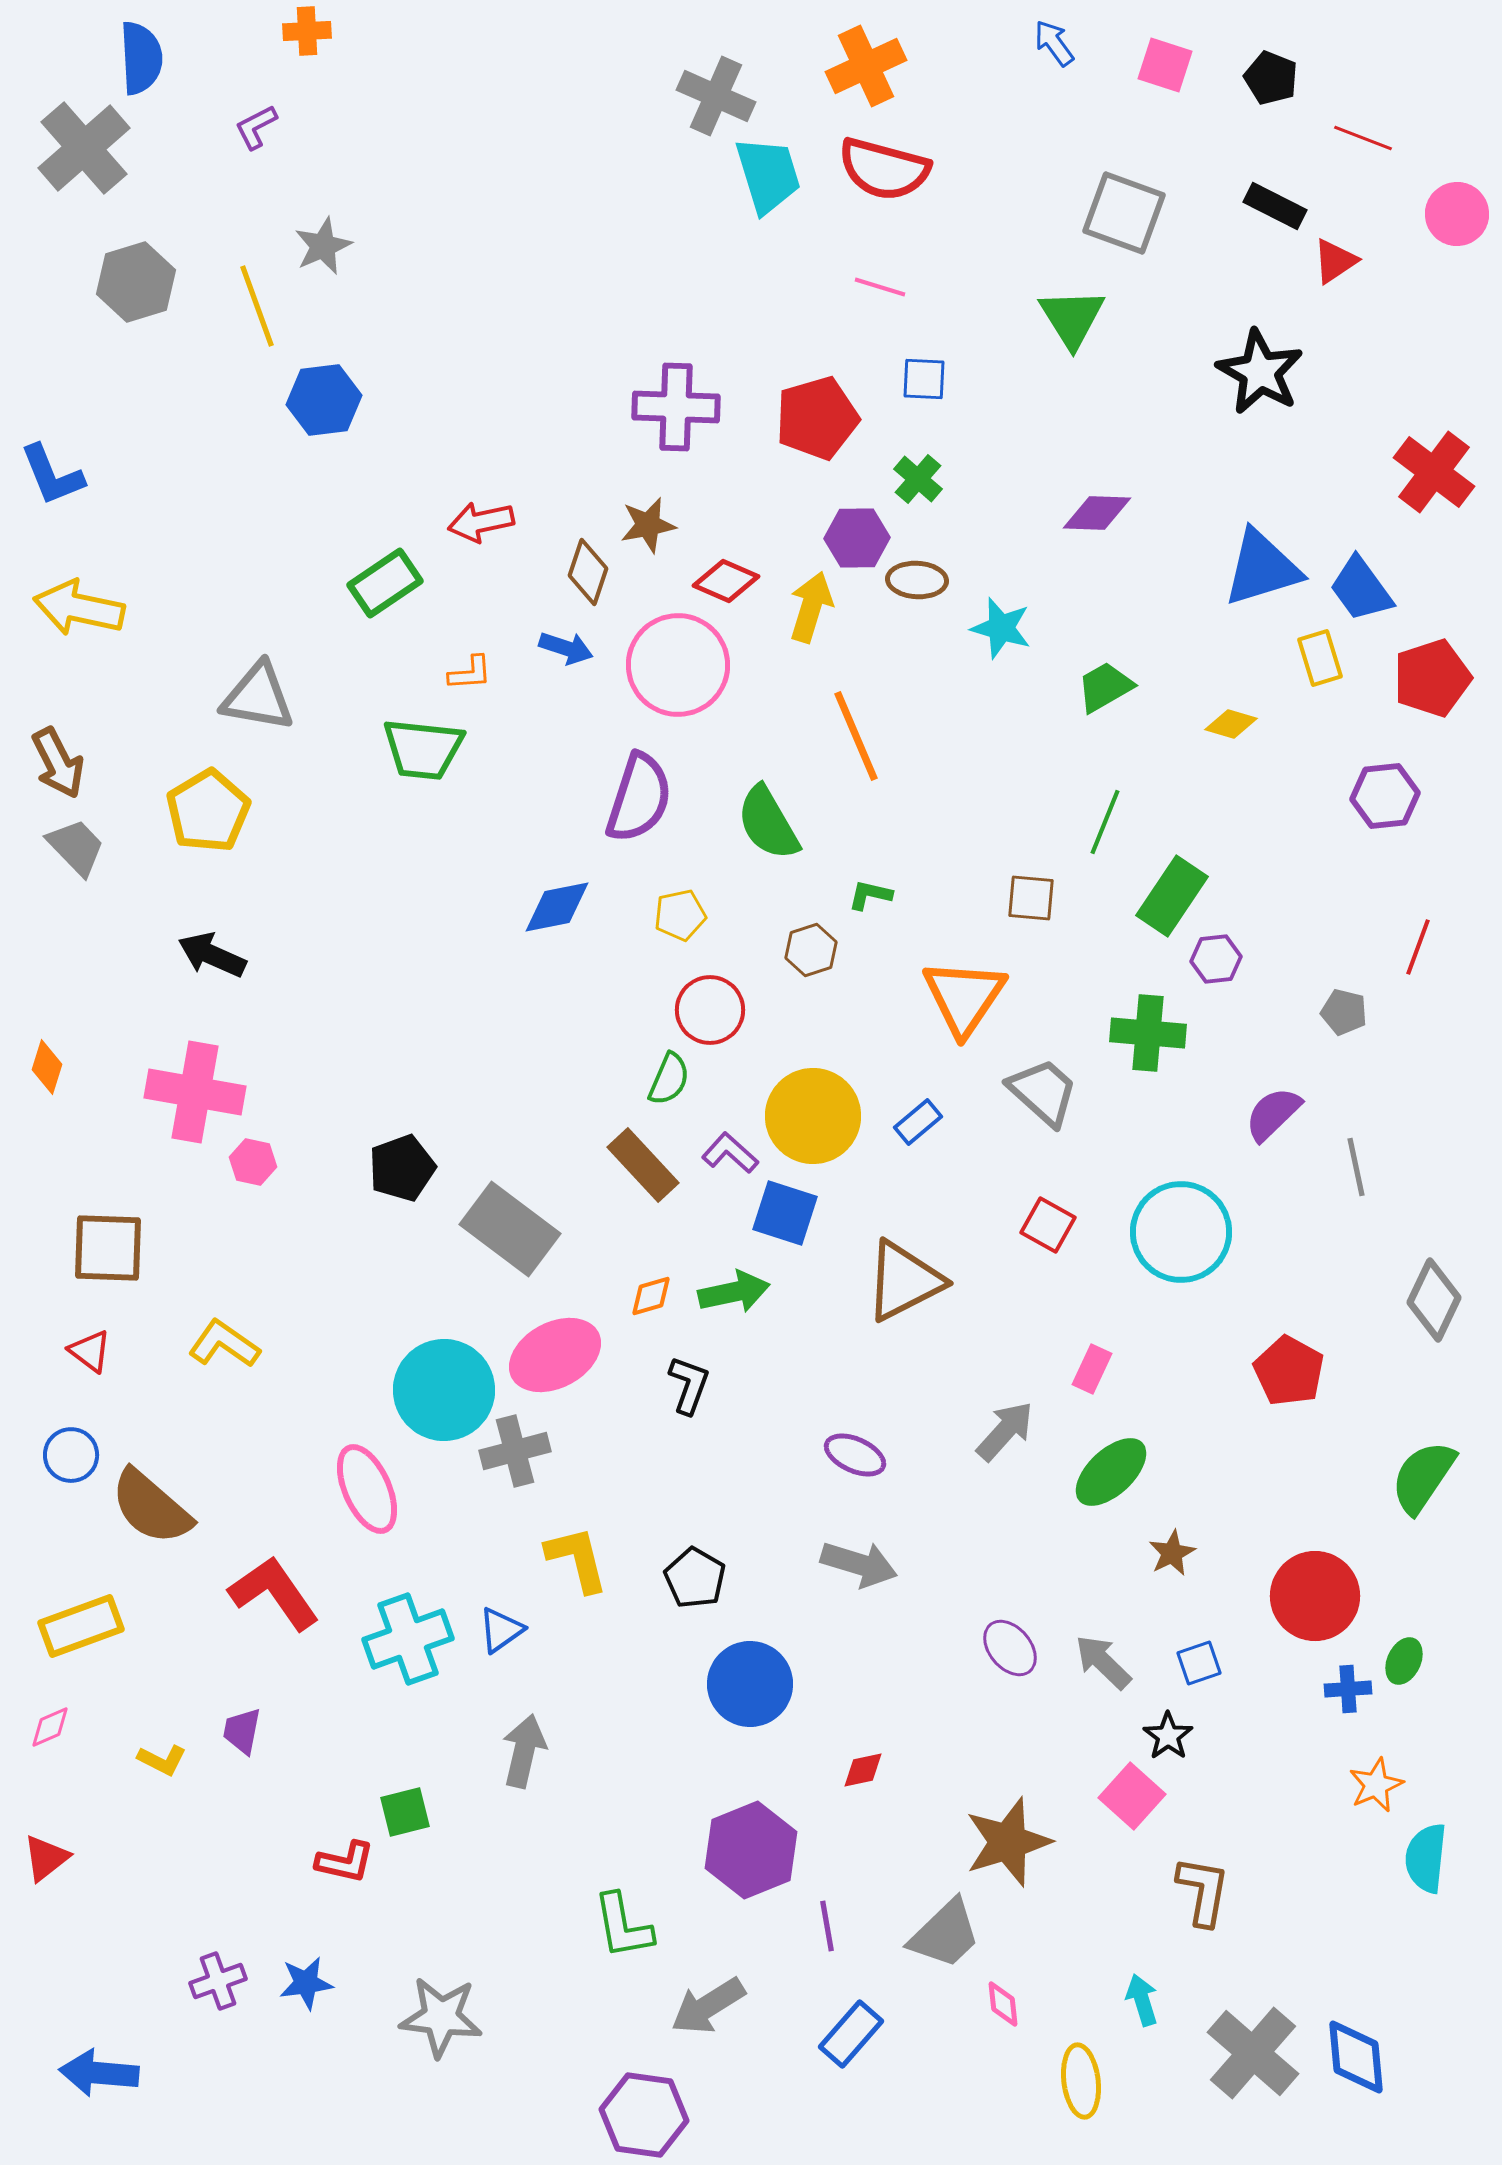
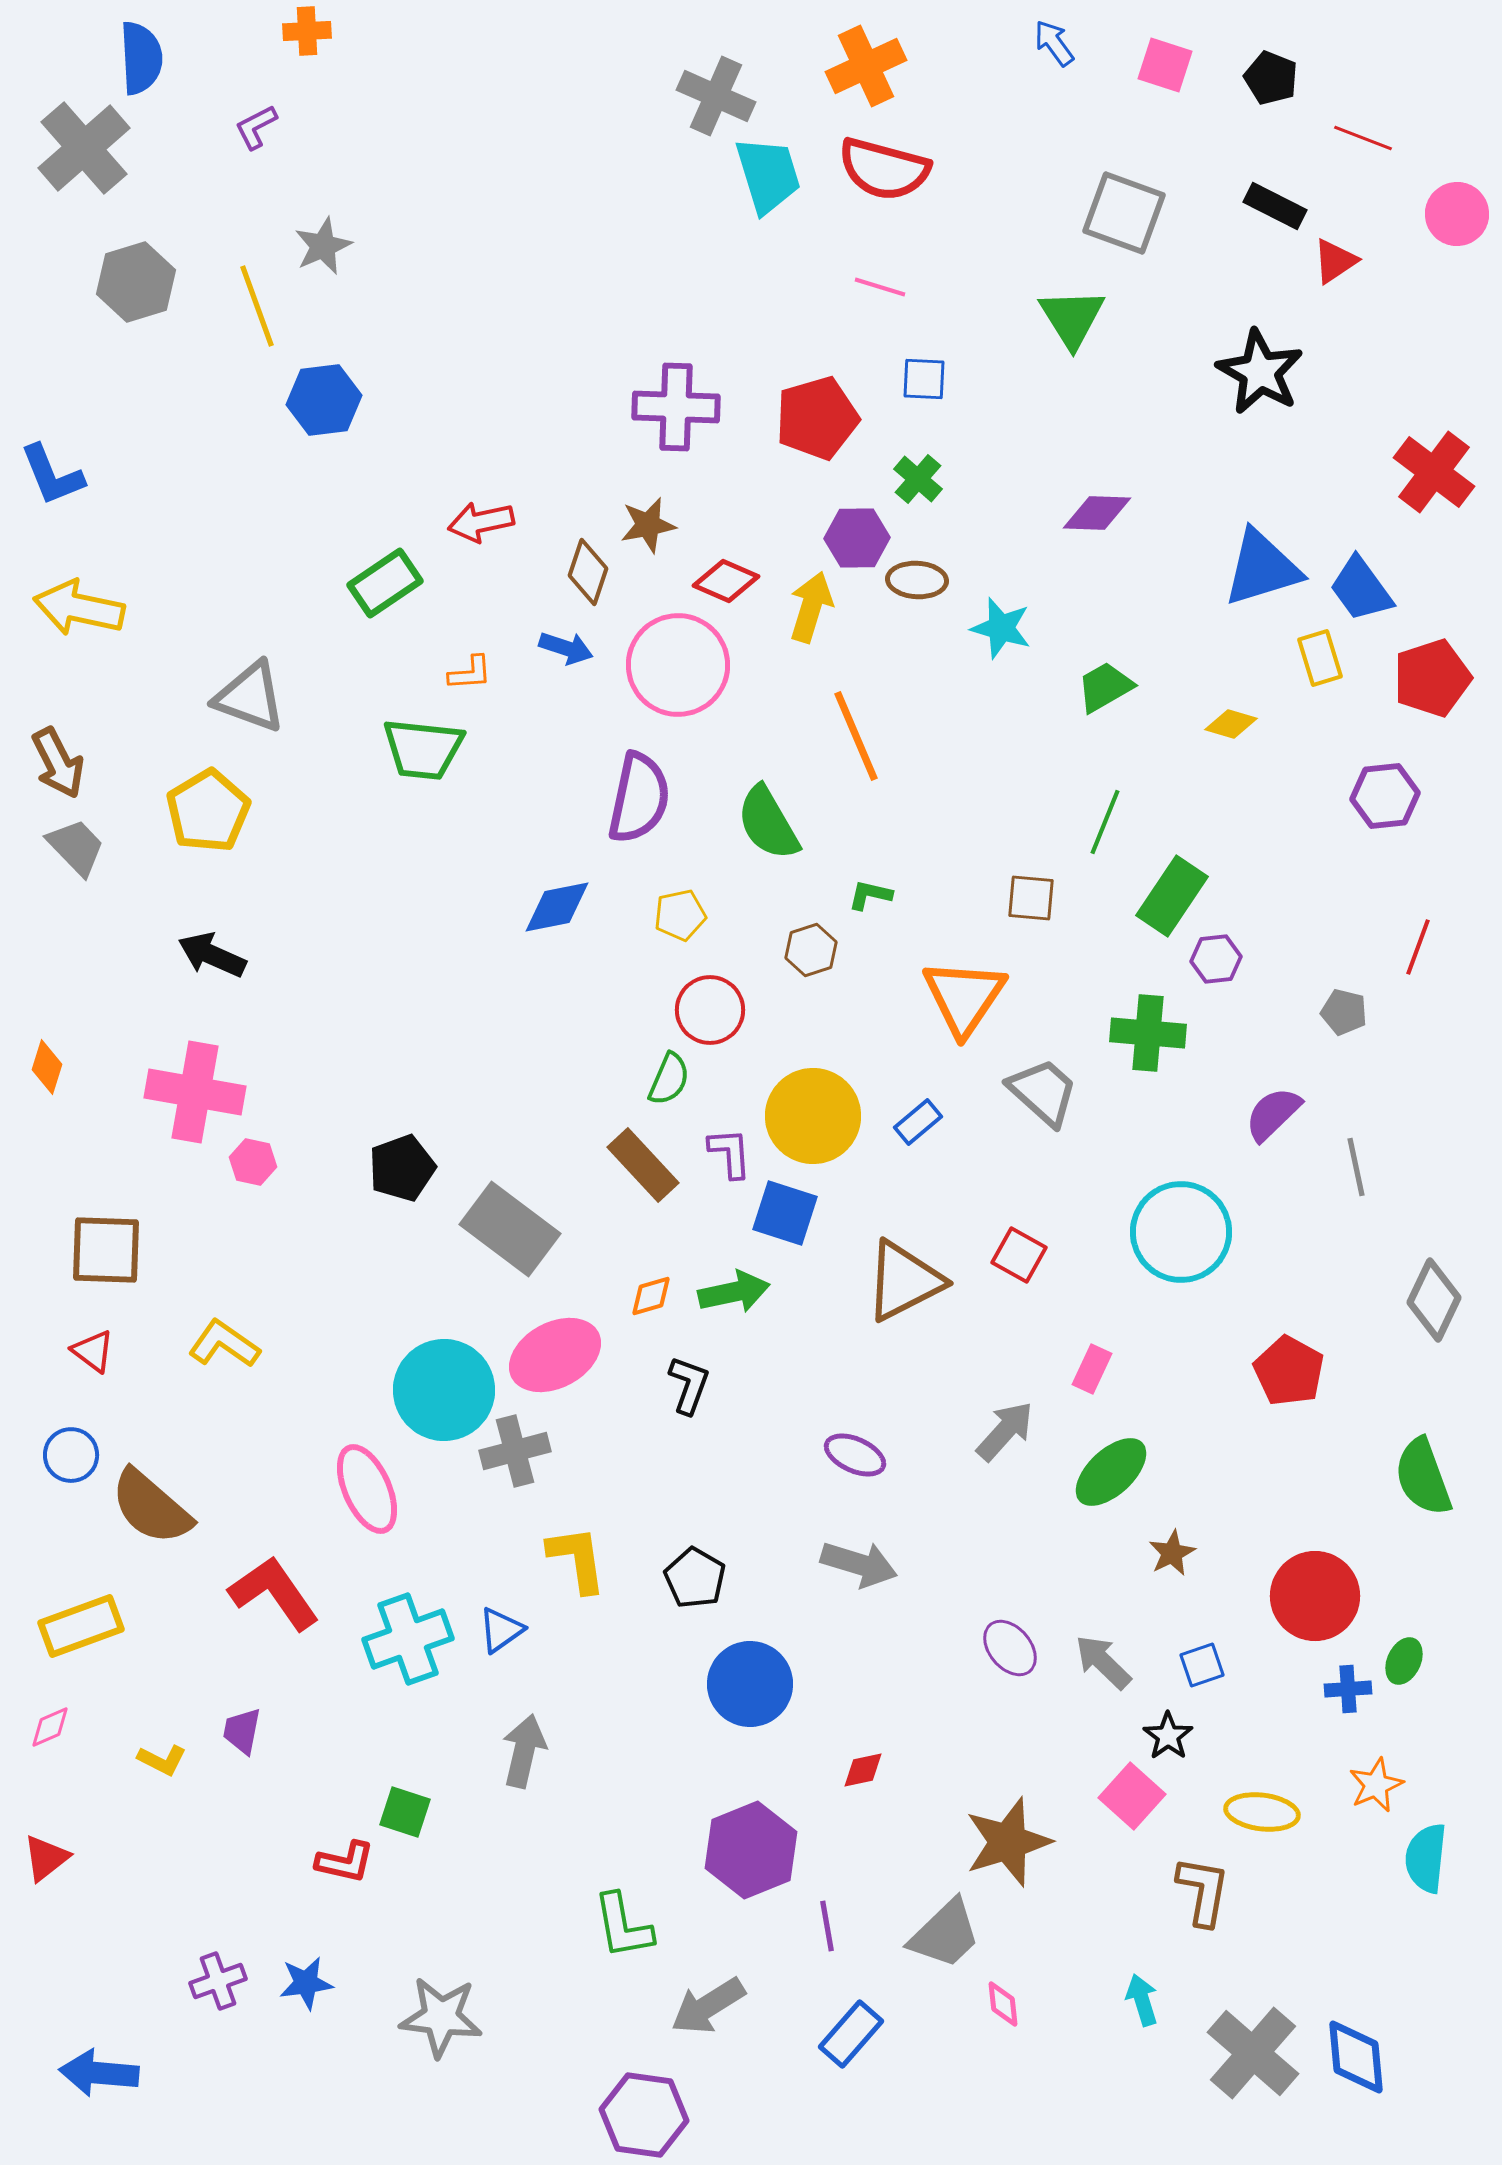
gray triangle at (258, 697): moved 8 px left; rotated 10 degrees clockwise
purple semicircle at (639, 798): rotated 6 degrees counterclockwise
purple L-shape at (730, 1153): rotated 44 degrees clockwise
red square at (1048, 1225): moved 29 px left, 30 px down
brown square at (108, 1248): moved 2 px left, 2 px down
red triangle at (90, 1351): moved 3 px right
green semicircle at (1423, 1477): rotated 54 degrees counterclockwise
yellow L-shape at (577, 1559): rotated 6 degrees clockwise
blue square at (1199, 1663): moved 3 px right, 2 px down
green square at (405, 1812): rotated 32 degrees clockwise
yellow ellipse at (1081, 2081): moved 181 px right, 269 px up; rotated 76 degrees counterclockwise
